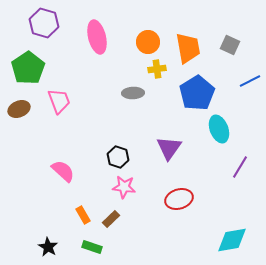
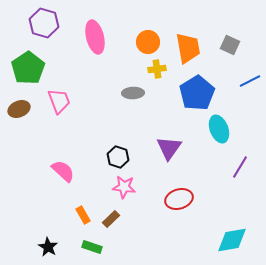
pink ellipse: moved 2 px left
